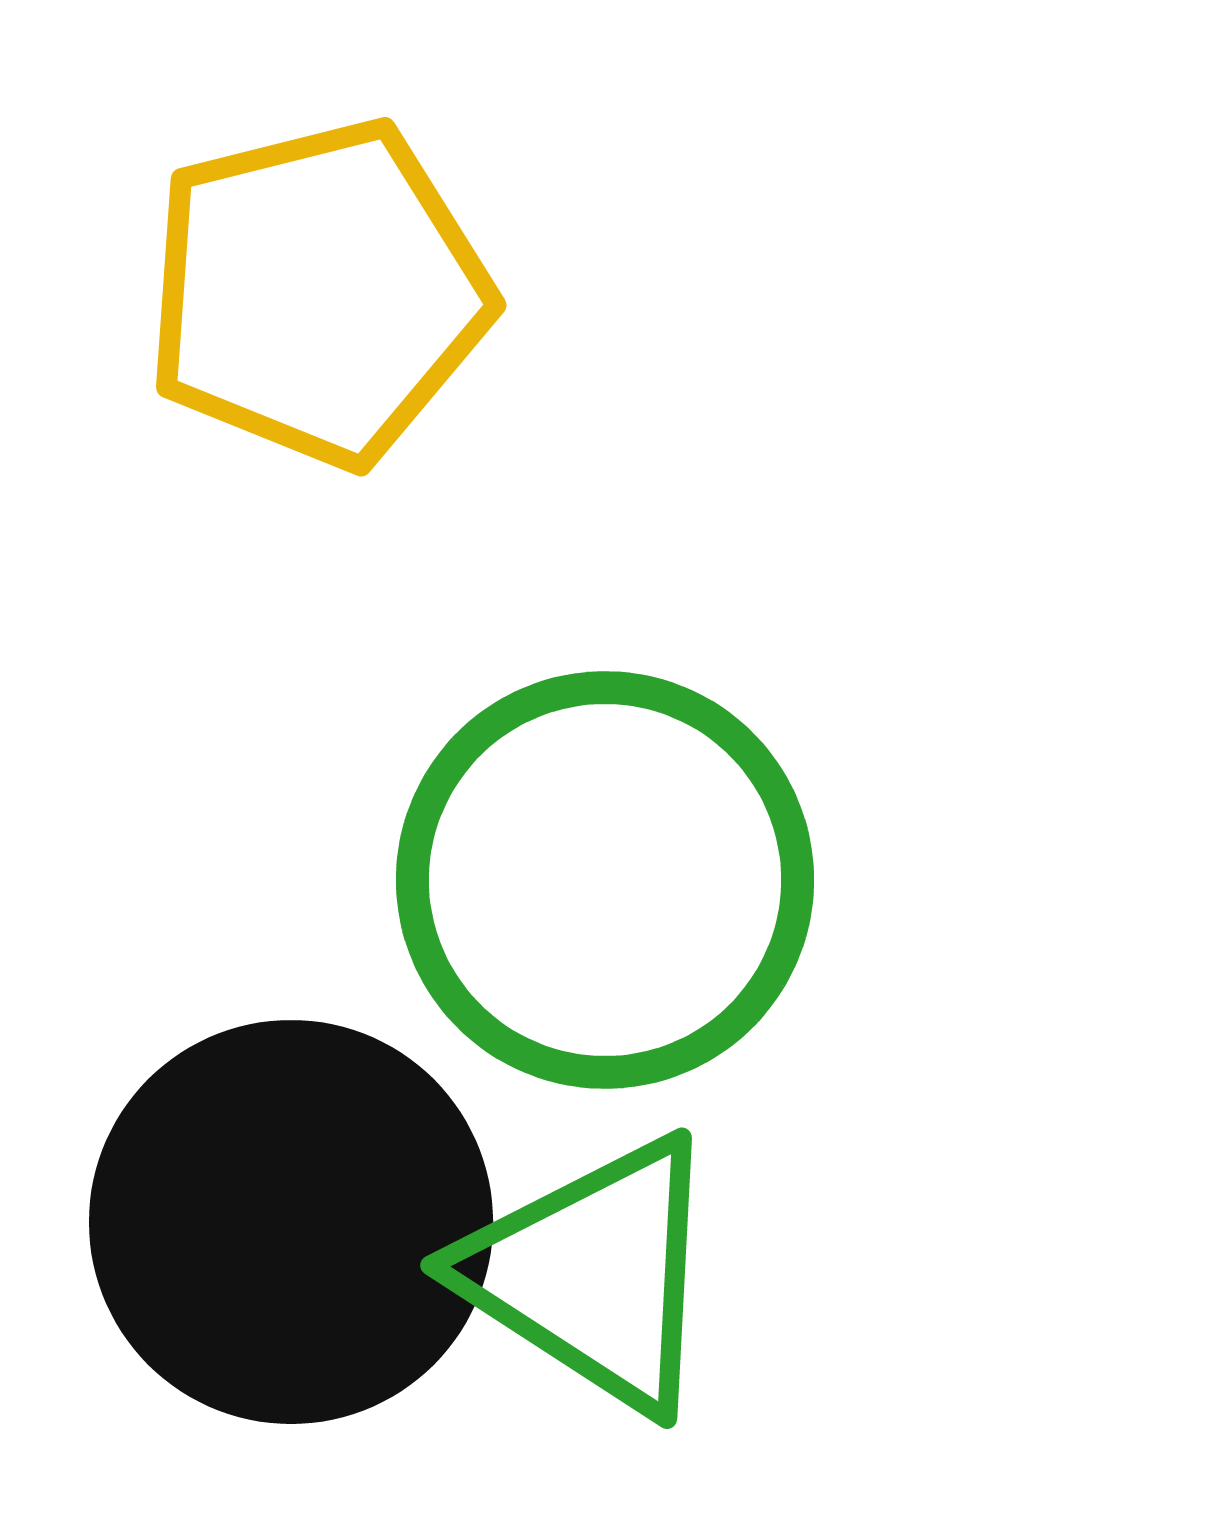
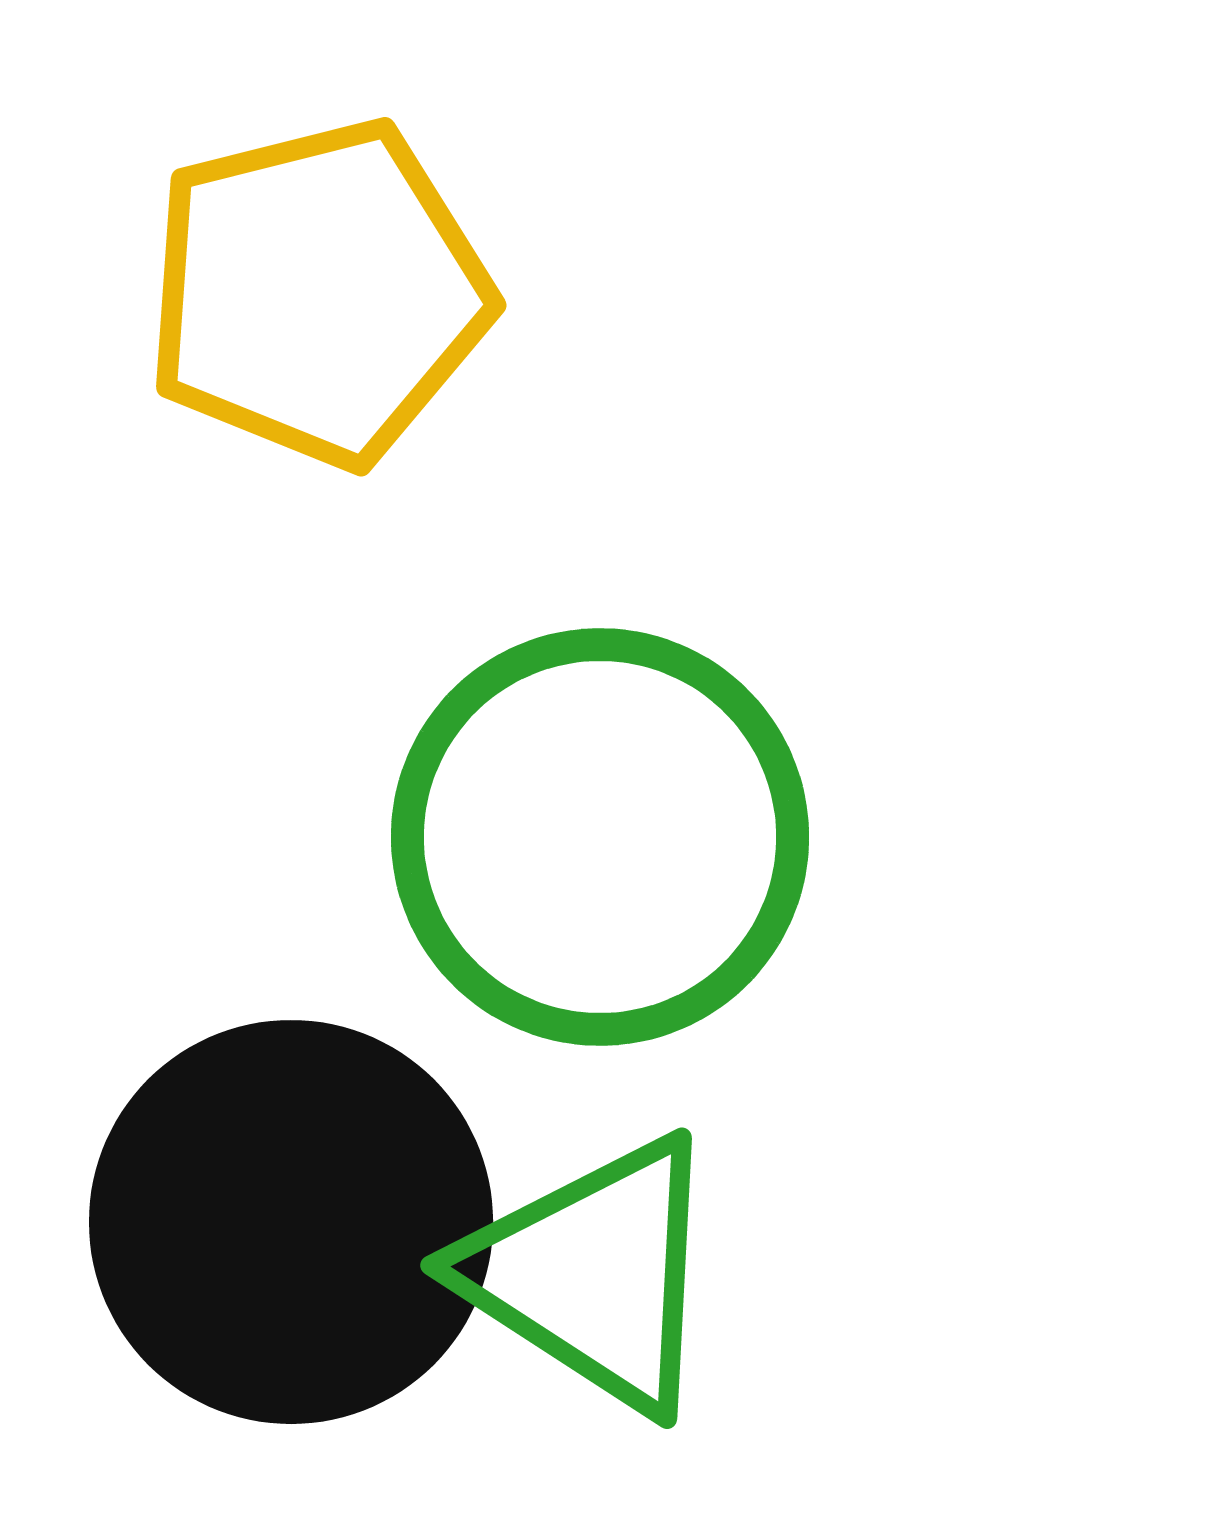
green circle: moved 5 px left, 43 px up
